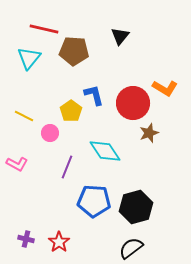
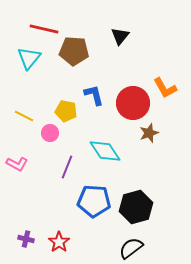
orange L-shape: rotated 30 degrees clockwise
yellow pentagon: moved 5 px left; rotated 25 degrees counterclockwise
